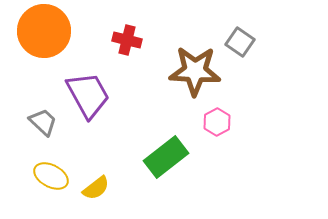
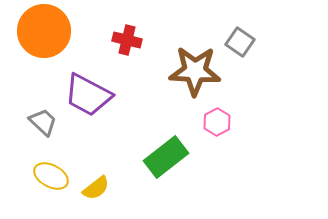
purple trapezoid: rotated 147 degrees clockwise
